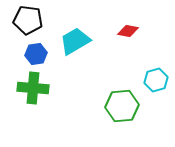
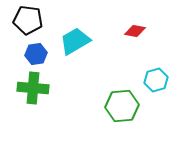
red diamond: moved 7 px right
